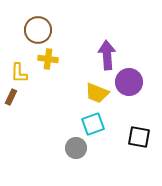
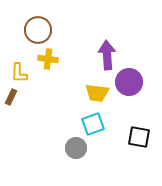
yellow trapezoid: rotated 15 degrees counterclockwise
